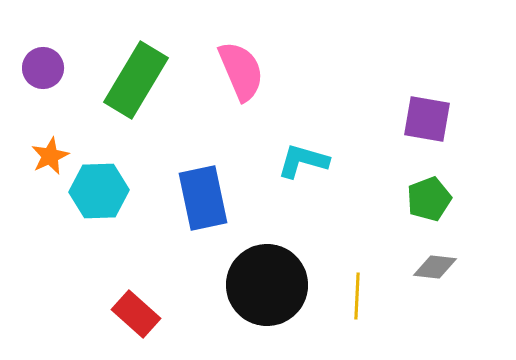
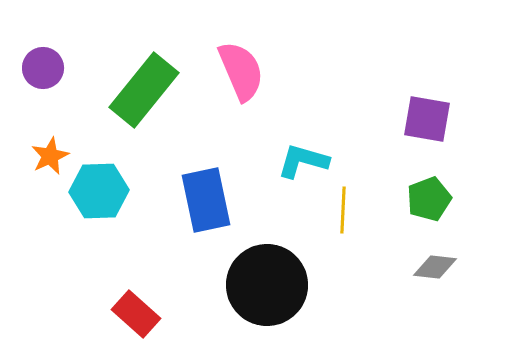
green rectangle: moved 8 px right, 10 px down; rotated 8 degrees clockwise
blue rectangle: moved 3 px right, 2 px down
yellow line: moved 14 px left, 86 px up
